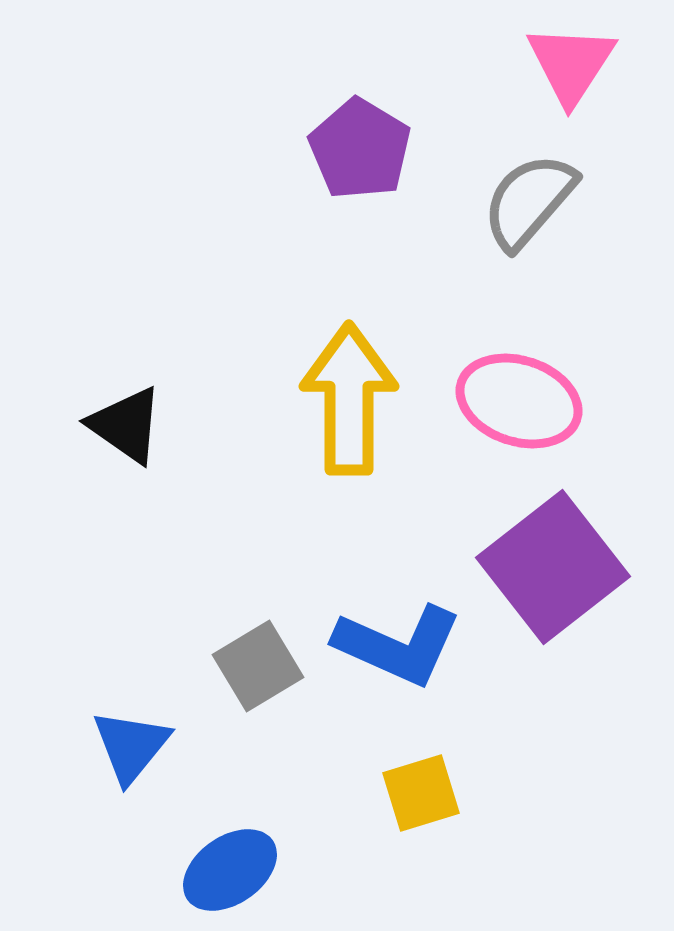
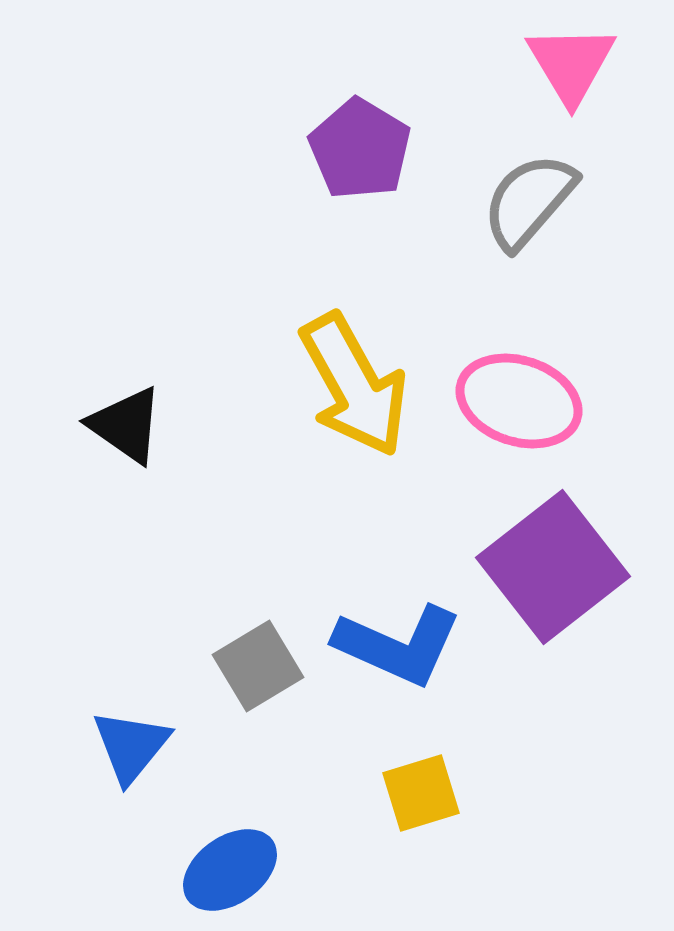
pink triangle: rotated 4 degrees counterclockwise
yellow arrow: moved 5 px right, 14 px up; rotated 151 degrees clockwise
